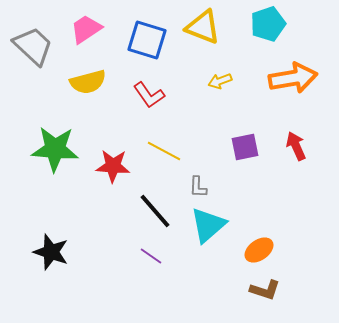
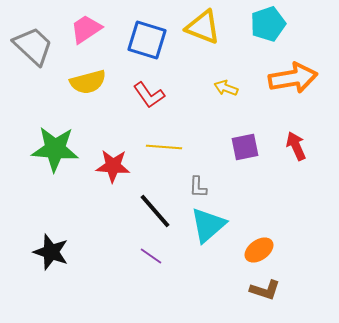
yellow arrow: moved 6 px right, 7 px down; rotated 40 degrees clockwise
yellow line: moved 4 px up; rotated 24 degrees counterclockwise
